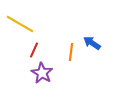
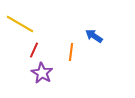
blue arrow: moved 2 px right, 7 px up
